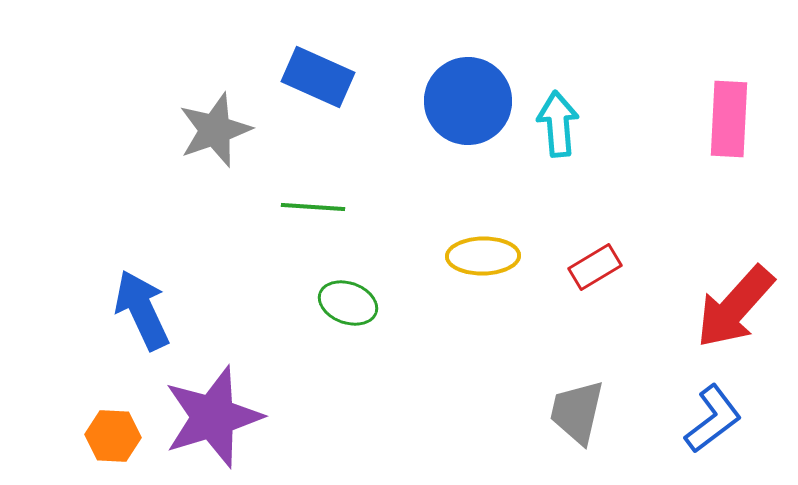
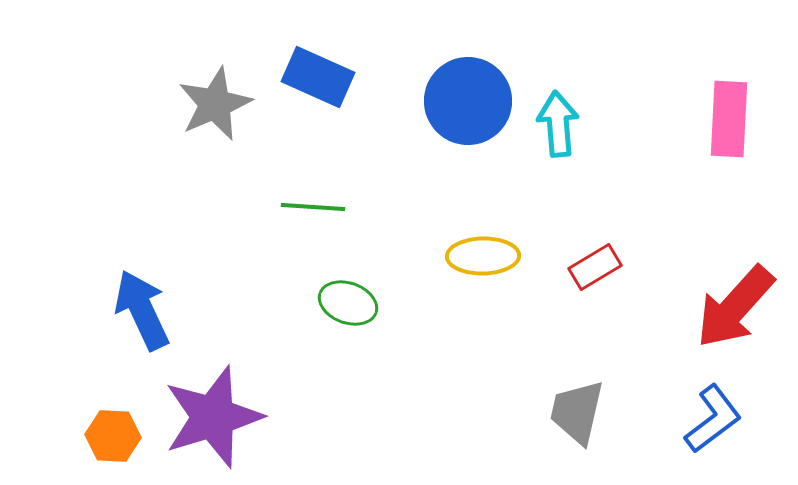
gray star: moved 26 px up; rotated 4 degrees counterclockwise
